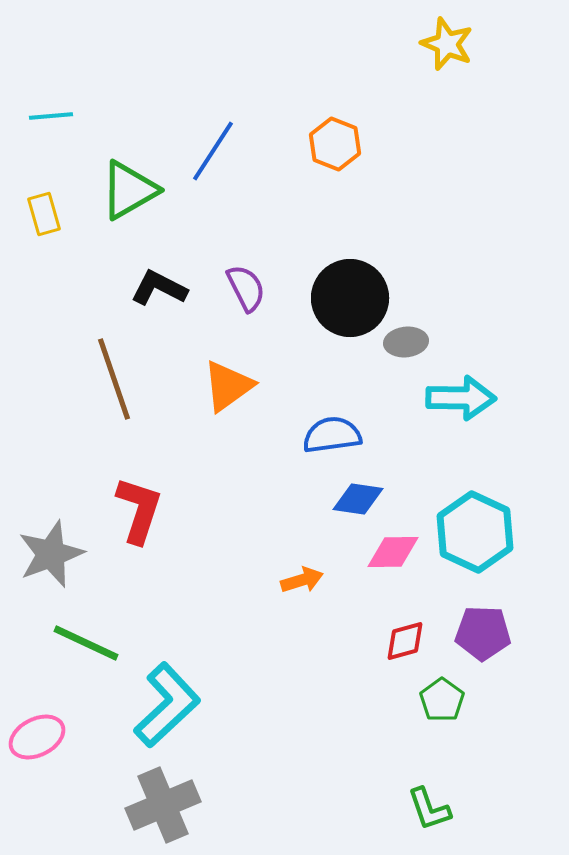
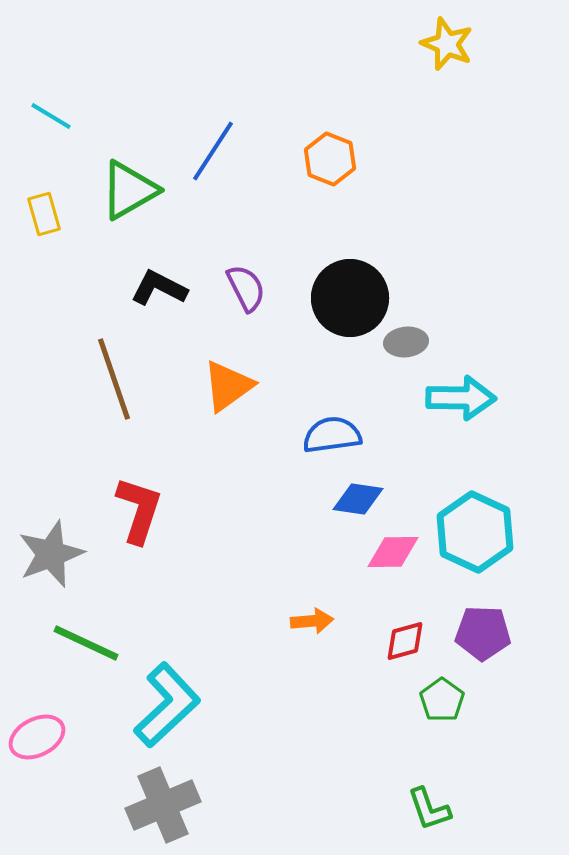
cyan line: rotated 36 degrees clockwise
orange hexagon: moved 5 px left, 15 px down
orange arrow: moved 10 px right, 41 px down; rotated 12 degrees clockwise
